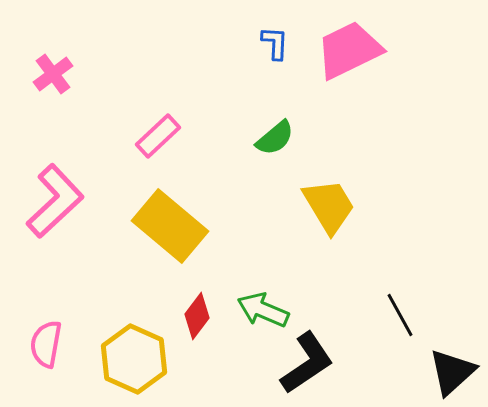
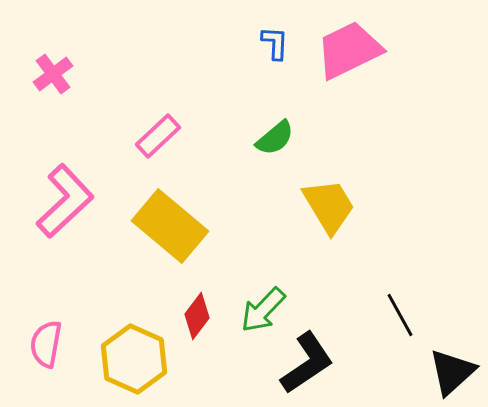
pink L-shape: moved 10 px right
green arrow: rotated 69 degrees counterclockwise
